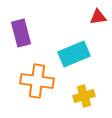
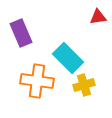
purple rectangle: rotated 8 degrees counterclockwise
cyan rectangle: moved 6 px left, 4 px down; rotated 68 degrees clockwise
yellow cross: moved 11 px up
